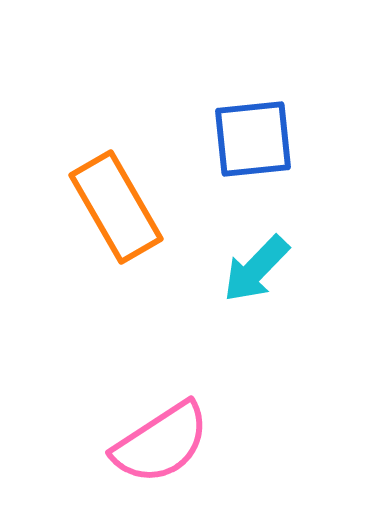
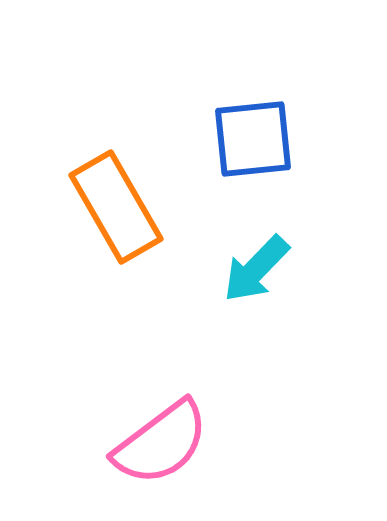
pink semicircle: rotated 4 degrees counterclockwise
